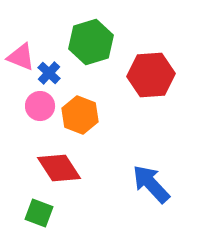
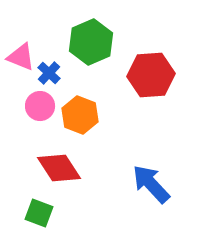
green hexagon: rotated 6 degrees counterclockwise
